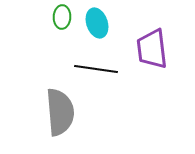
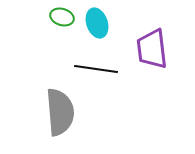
green ellipse: rotated 75 degrees counterclockwise
